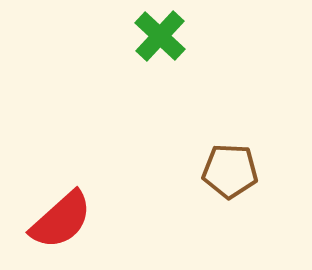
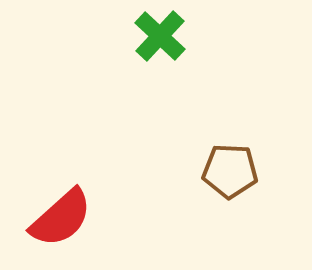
red semicircle: moved 2 px up
